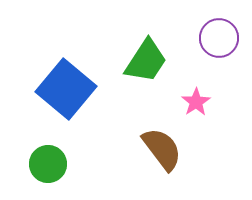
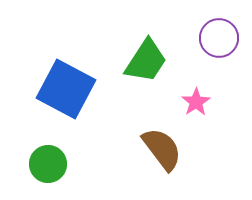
blue square: rotated 12 degrees counterclockwise
